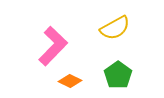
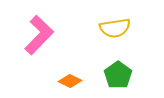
yellow semicircle: rotated 20 degrees clockwise
pink L-shape: moved 14 px left, 11 px up
